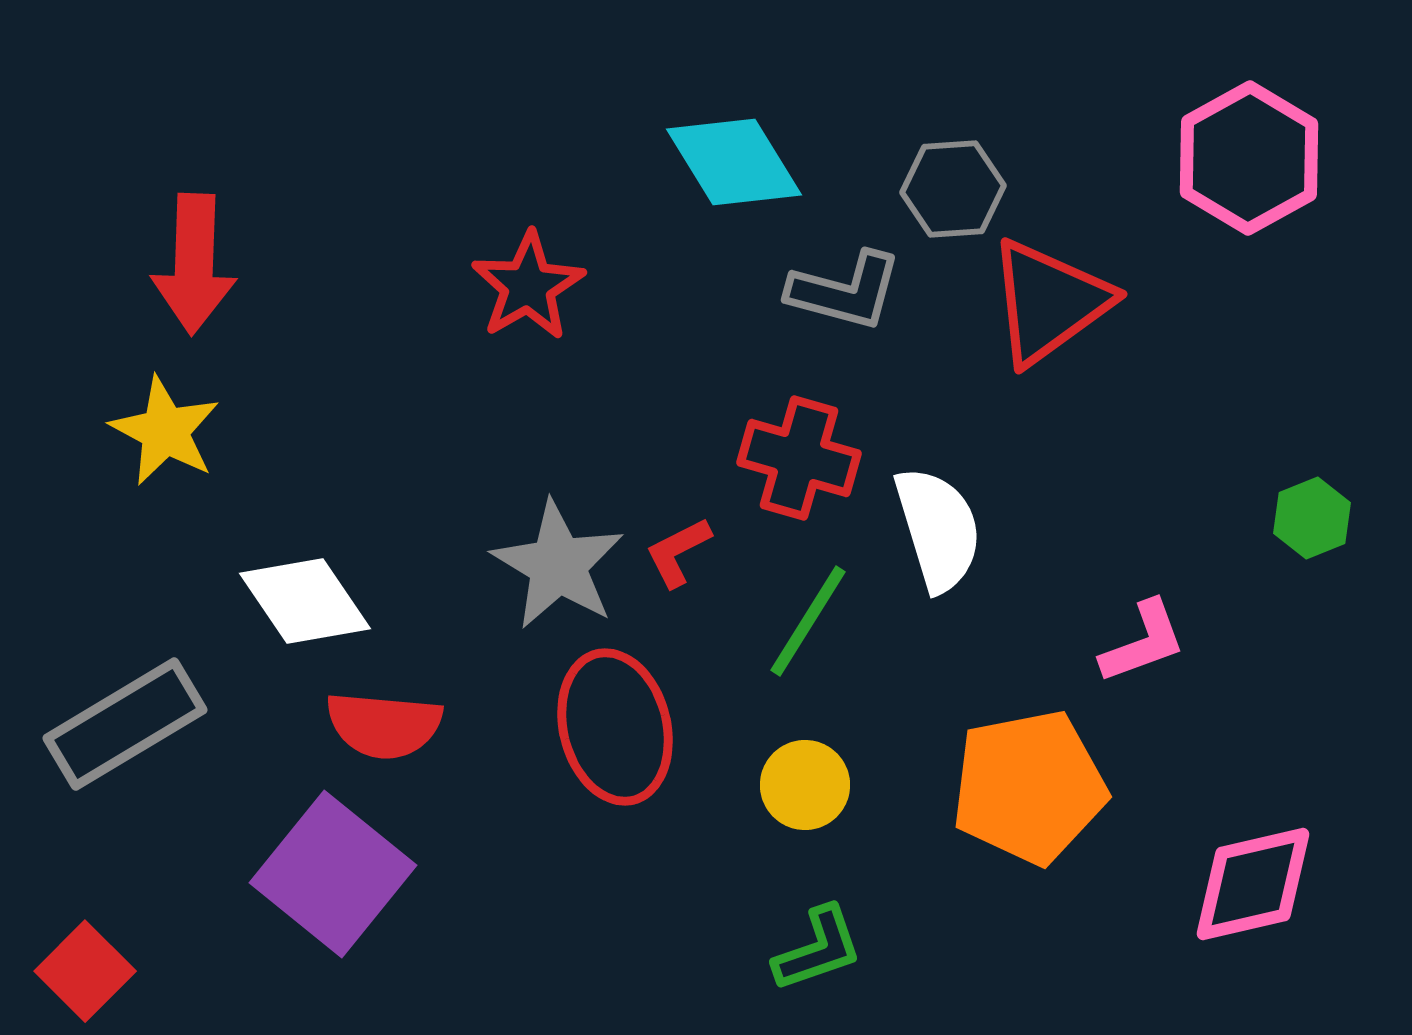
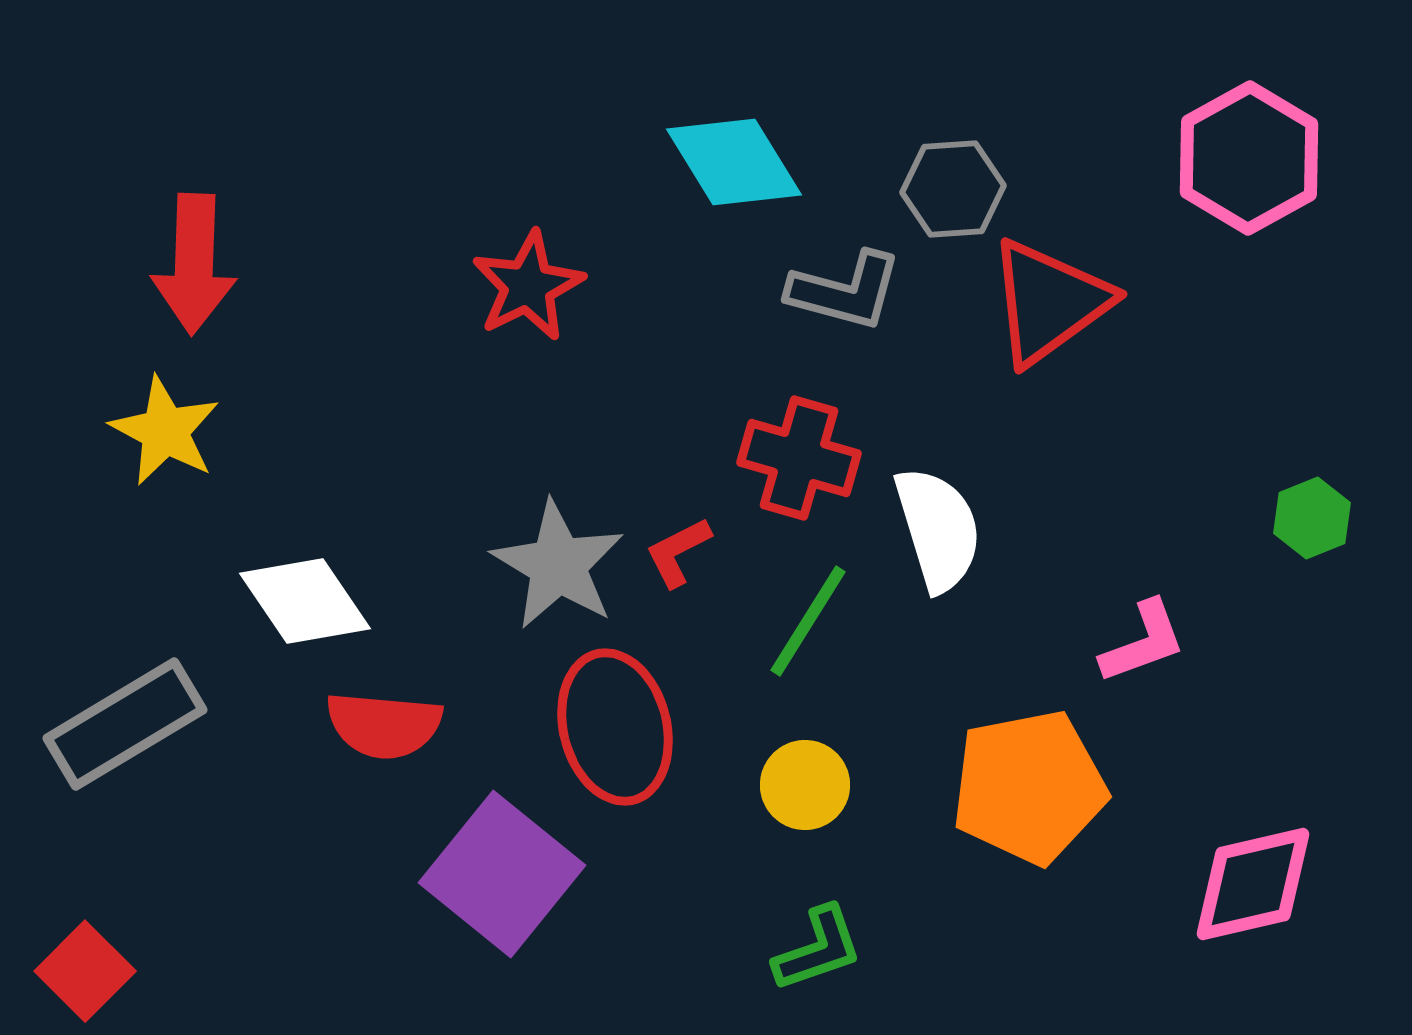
red star: rotated 4 degrees clockwise
purple square: moved 169 px right
